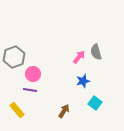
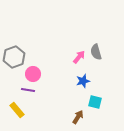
purple line: moved 2 px left
cyan square: moved 1 px up; rotated 24 degrees counterclockwise
brown arrow: moved 14 px right, 6 px down
